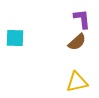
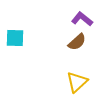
purple L-shape: rotated 45 degrees counterclockwise
yellow triangle: rotated 30 degrees counterclockwise
